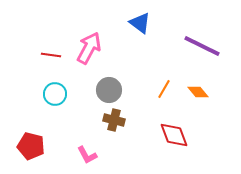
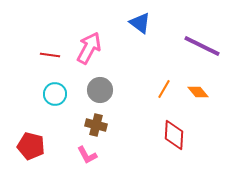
red line: moved 1 px left
gray circle: moved 9 px left
brown cross: moved 18 px left, 5 px down
red diamond: rotated 24 degrees clockwise
